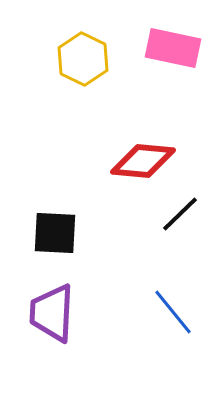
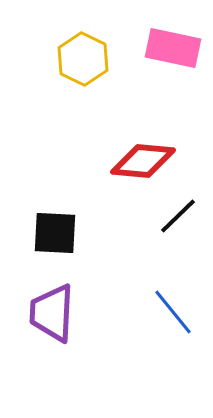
black line: moved 2 px left, 2 px down
